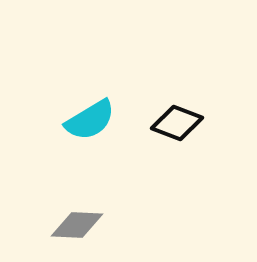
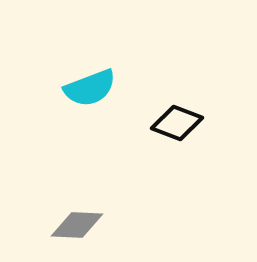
cyan semicircle: moved 32 px up; rotated 10 degrees clockwise
